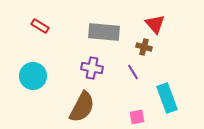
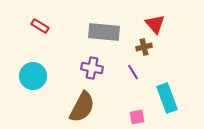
brown cross: rotated 28 degrees counterclockwise
